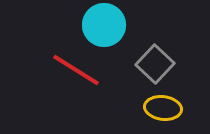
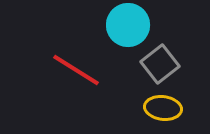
cyan circle: moved 24 px right
gray square: moved 5 px right; rotated 9 degrees clockwise
